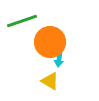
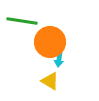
green line: rotated 28 degrees clockwise
